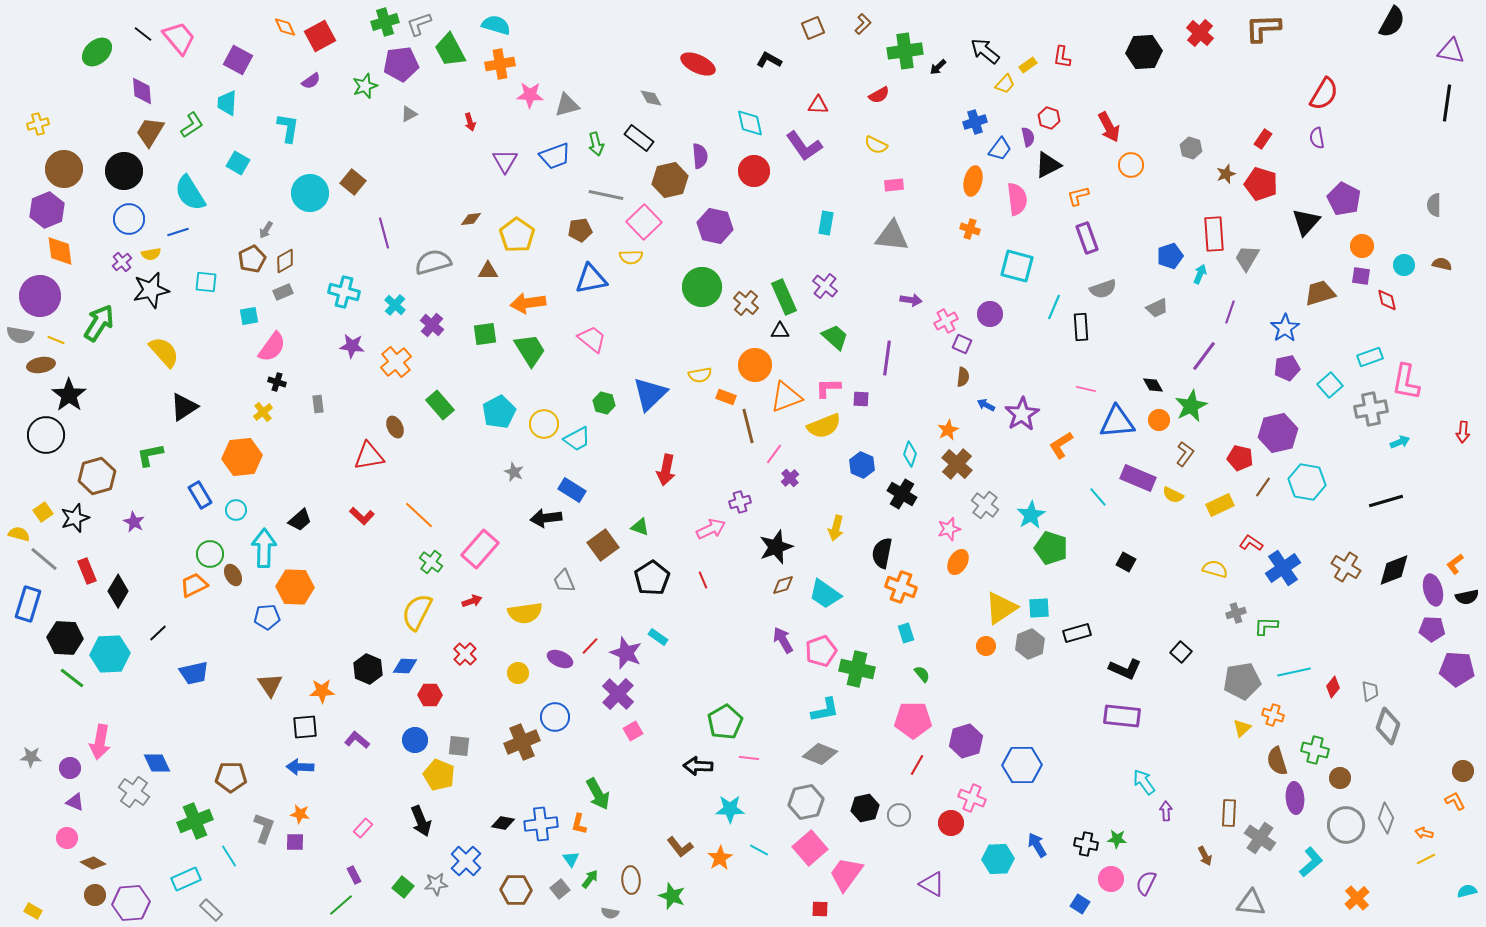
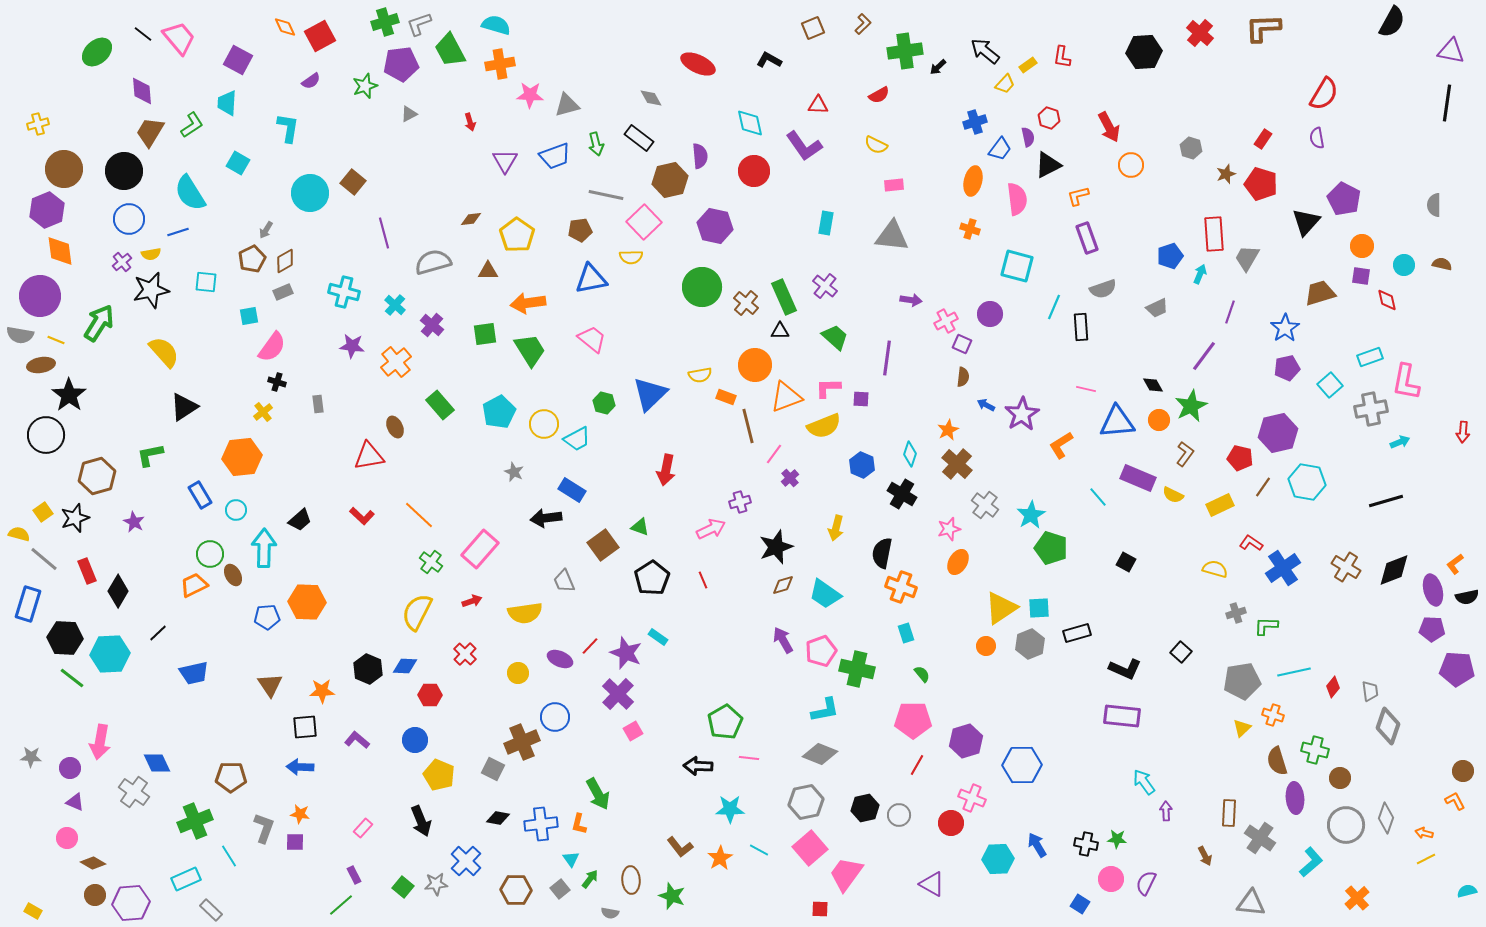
orange hexagon at (295, 587): moved 12 px right, 15 px down
gray square at (459, 746): moved 34 px right, 23 px down; rotated 20 degrees clockwise
black diamond at (503, 823): moved 5 px left, 5 px up
